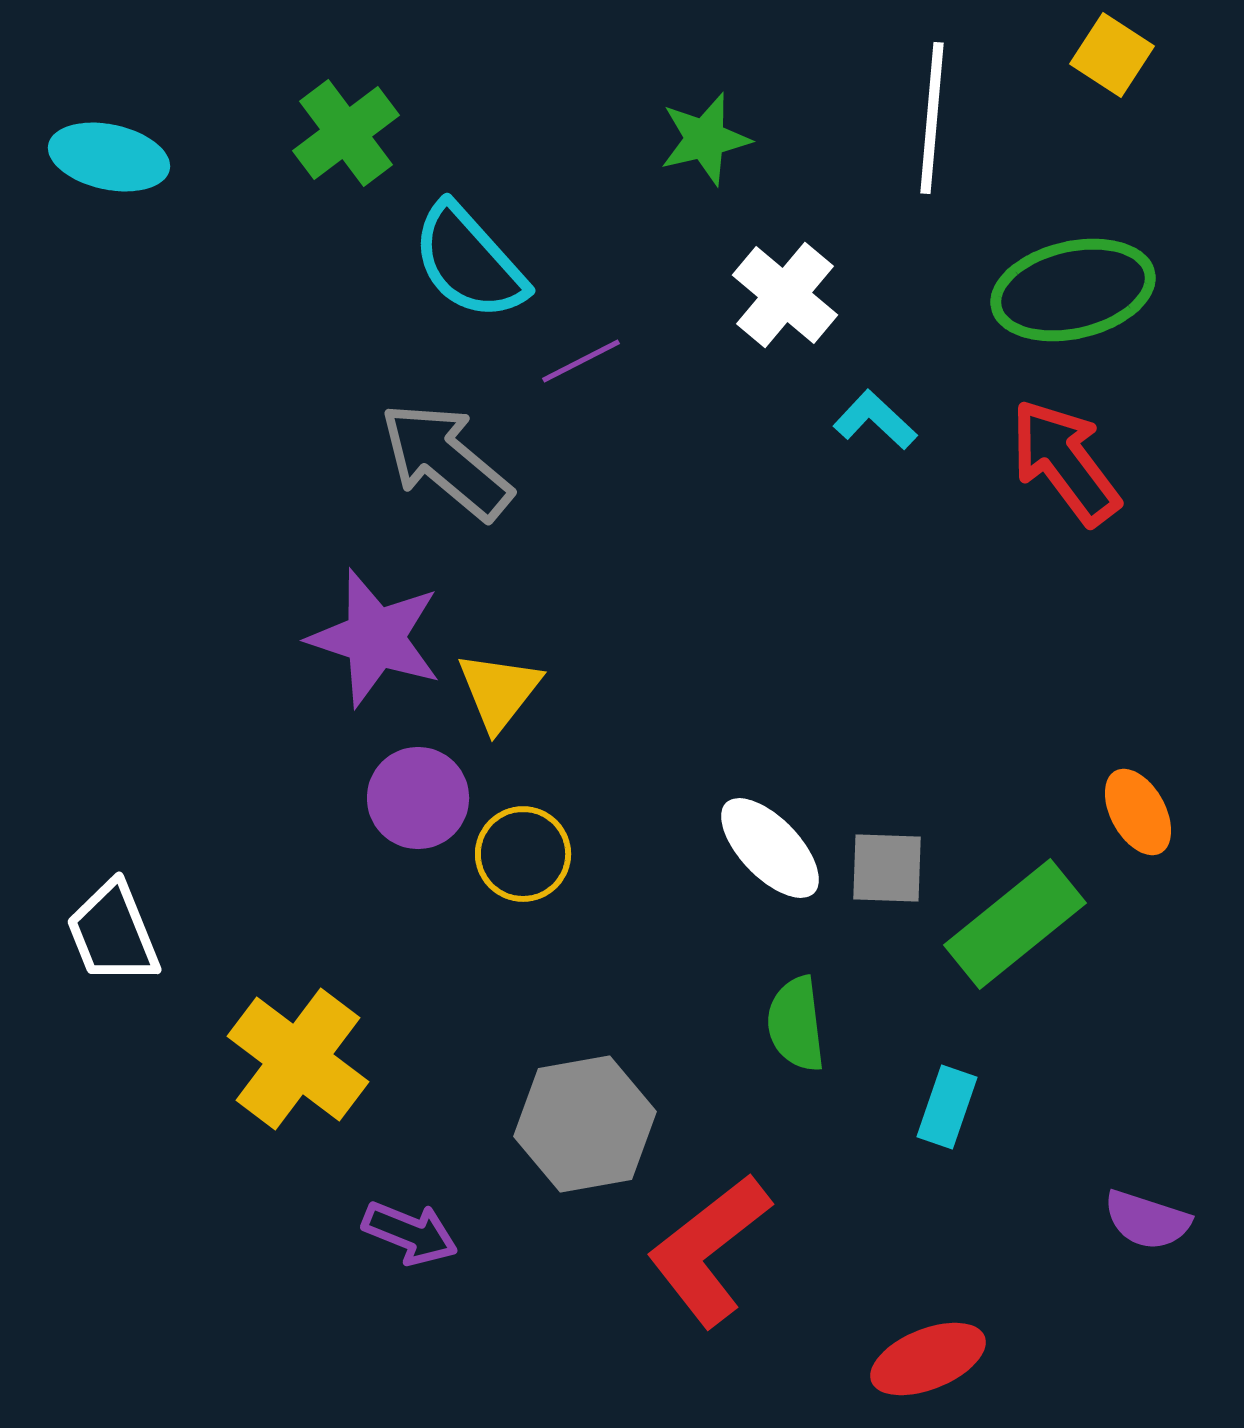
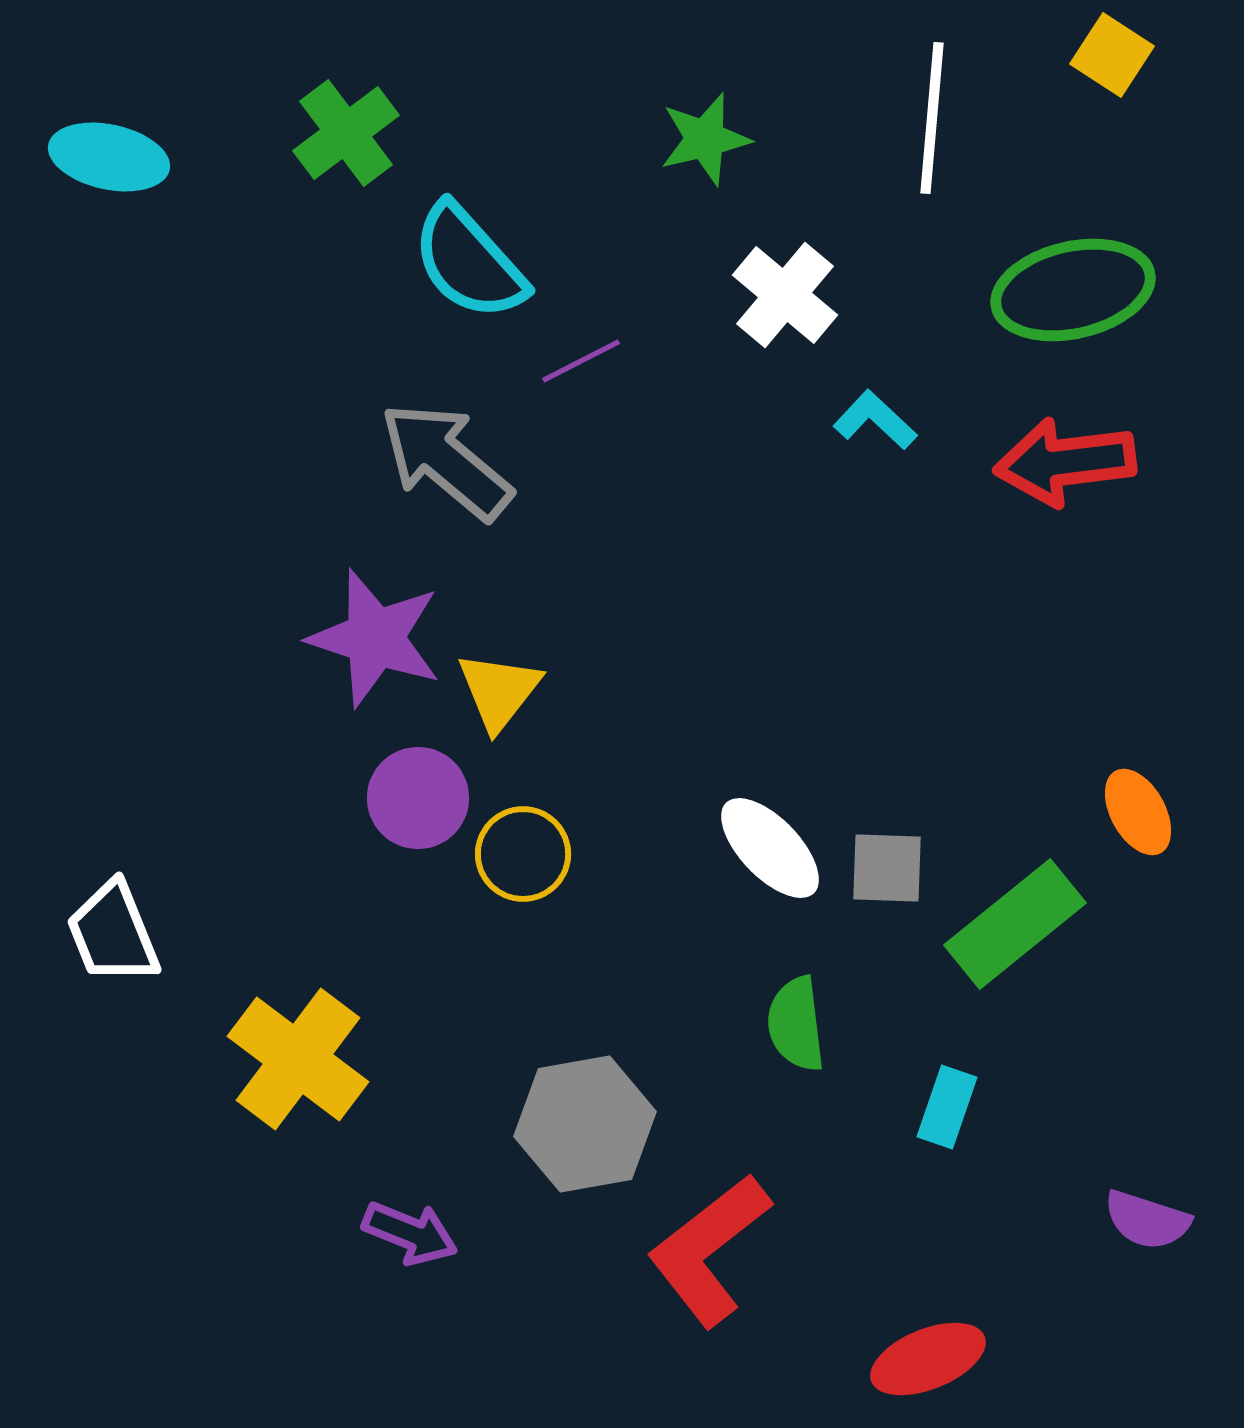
red arrow: rotated 60 degrees counterclockwise
